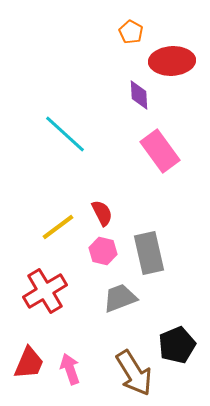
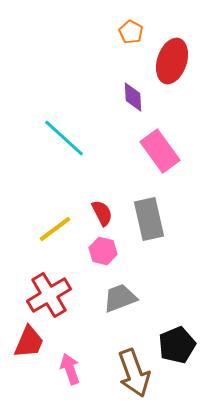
red ellipse: rotated 69 degrees counterclockwise
purple diamond: moved 6 px left, 2 px down
cyan line: moved 1 px left, 4 px down
yellow line: moved 3 px left, 2 px down
gray rectangle: moved 34 px up
red cross: moved 4 px right, 4 px down
red trapezoid: moved 21 px up
brown arrow: rotated 12 degrees clockwise
